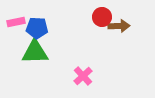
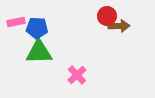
red circle: moved 5 px right, 1 px up
green triangle: moved 4 px right
pink cross: moved 6 px left, 1 px up
